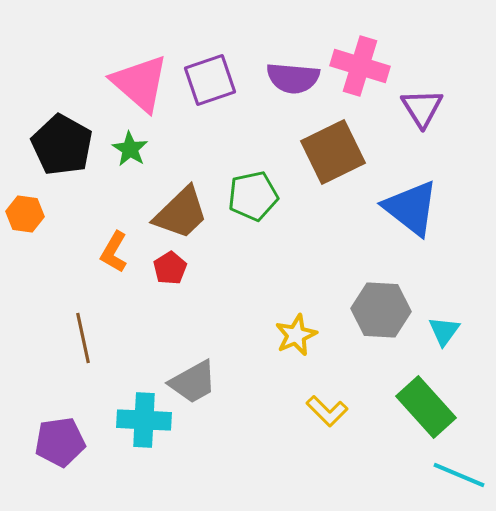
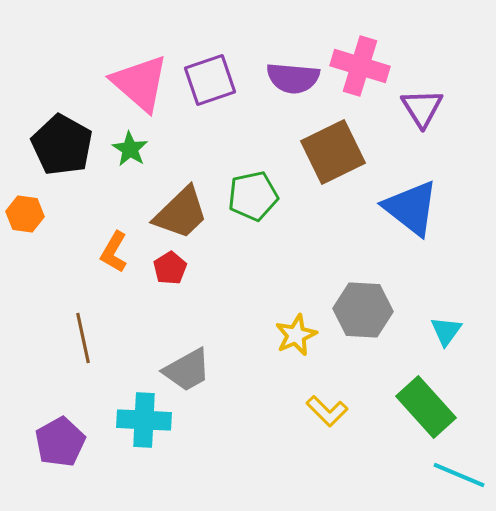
gray hexagon: moved 18 px left
cyan triangle: moved 2 px right
gray trapezoid: moved 6 px left, 12 px up
purple pentagon: rotated 21 degrees counterclockwise
